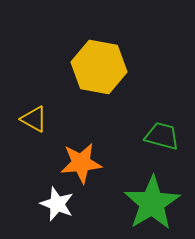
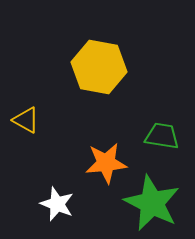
yellow triangle: moved 8 px left, 1 px down
green trapezoid: rotated 6 degrees counterclockwise
orange star: moved 25 px right
green star: rotated 14 degrees counterclockwise
